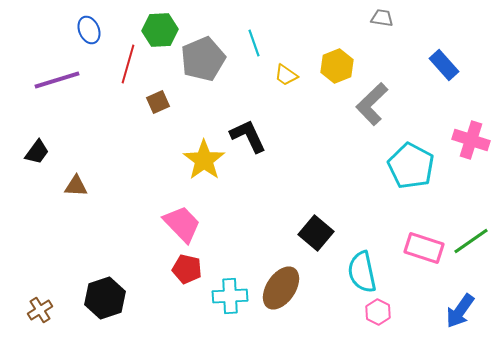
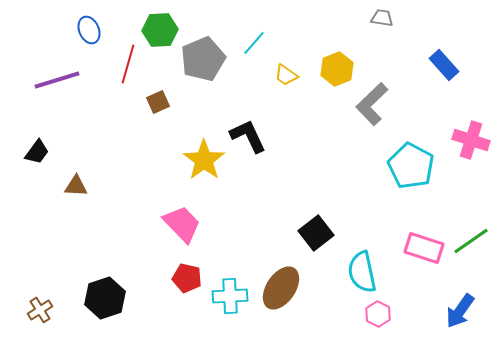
cyan line: rotated 60 degrees clockwise
yellow hexagon: moved 3 px down
black square: rotated 12 degrees clockwise
red pentagon: moved 9 px down
pink hexagon: moved 2 px down
